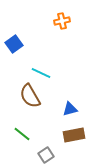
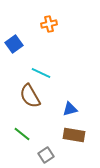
orange cross: moved 13 px left, 3 px down
brown rectangle: rotated 20 degrees clockwise
